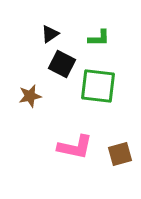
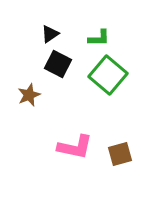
black square: moved 4 px left
green square: moved 10 px right, 11 px up; rotated 33 degrees clockwise
brown star: moved 1 px left, 1 px up; rotated 10 degrees counterclockwise
